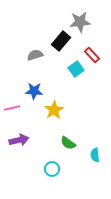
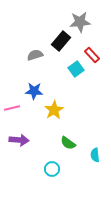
purple arrow: rotated 18 degrees clockwise
